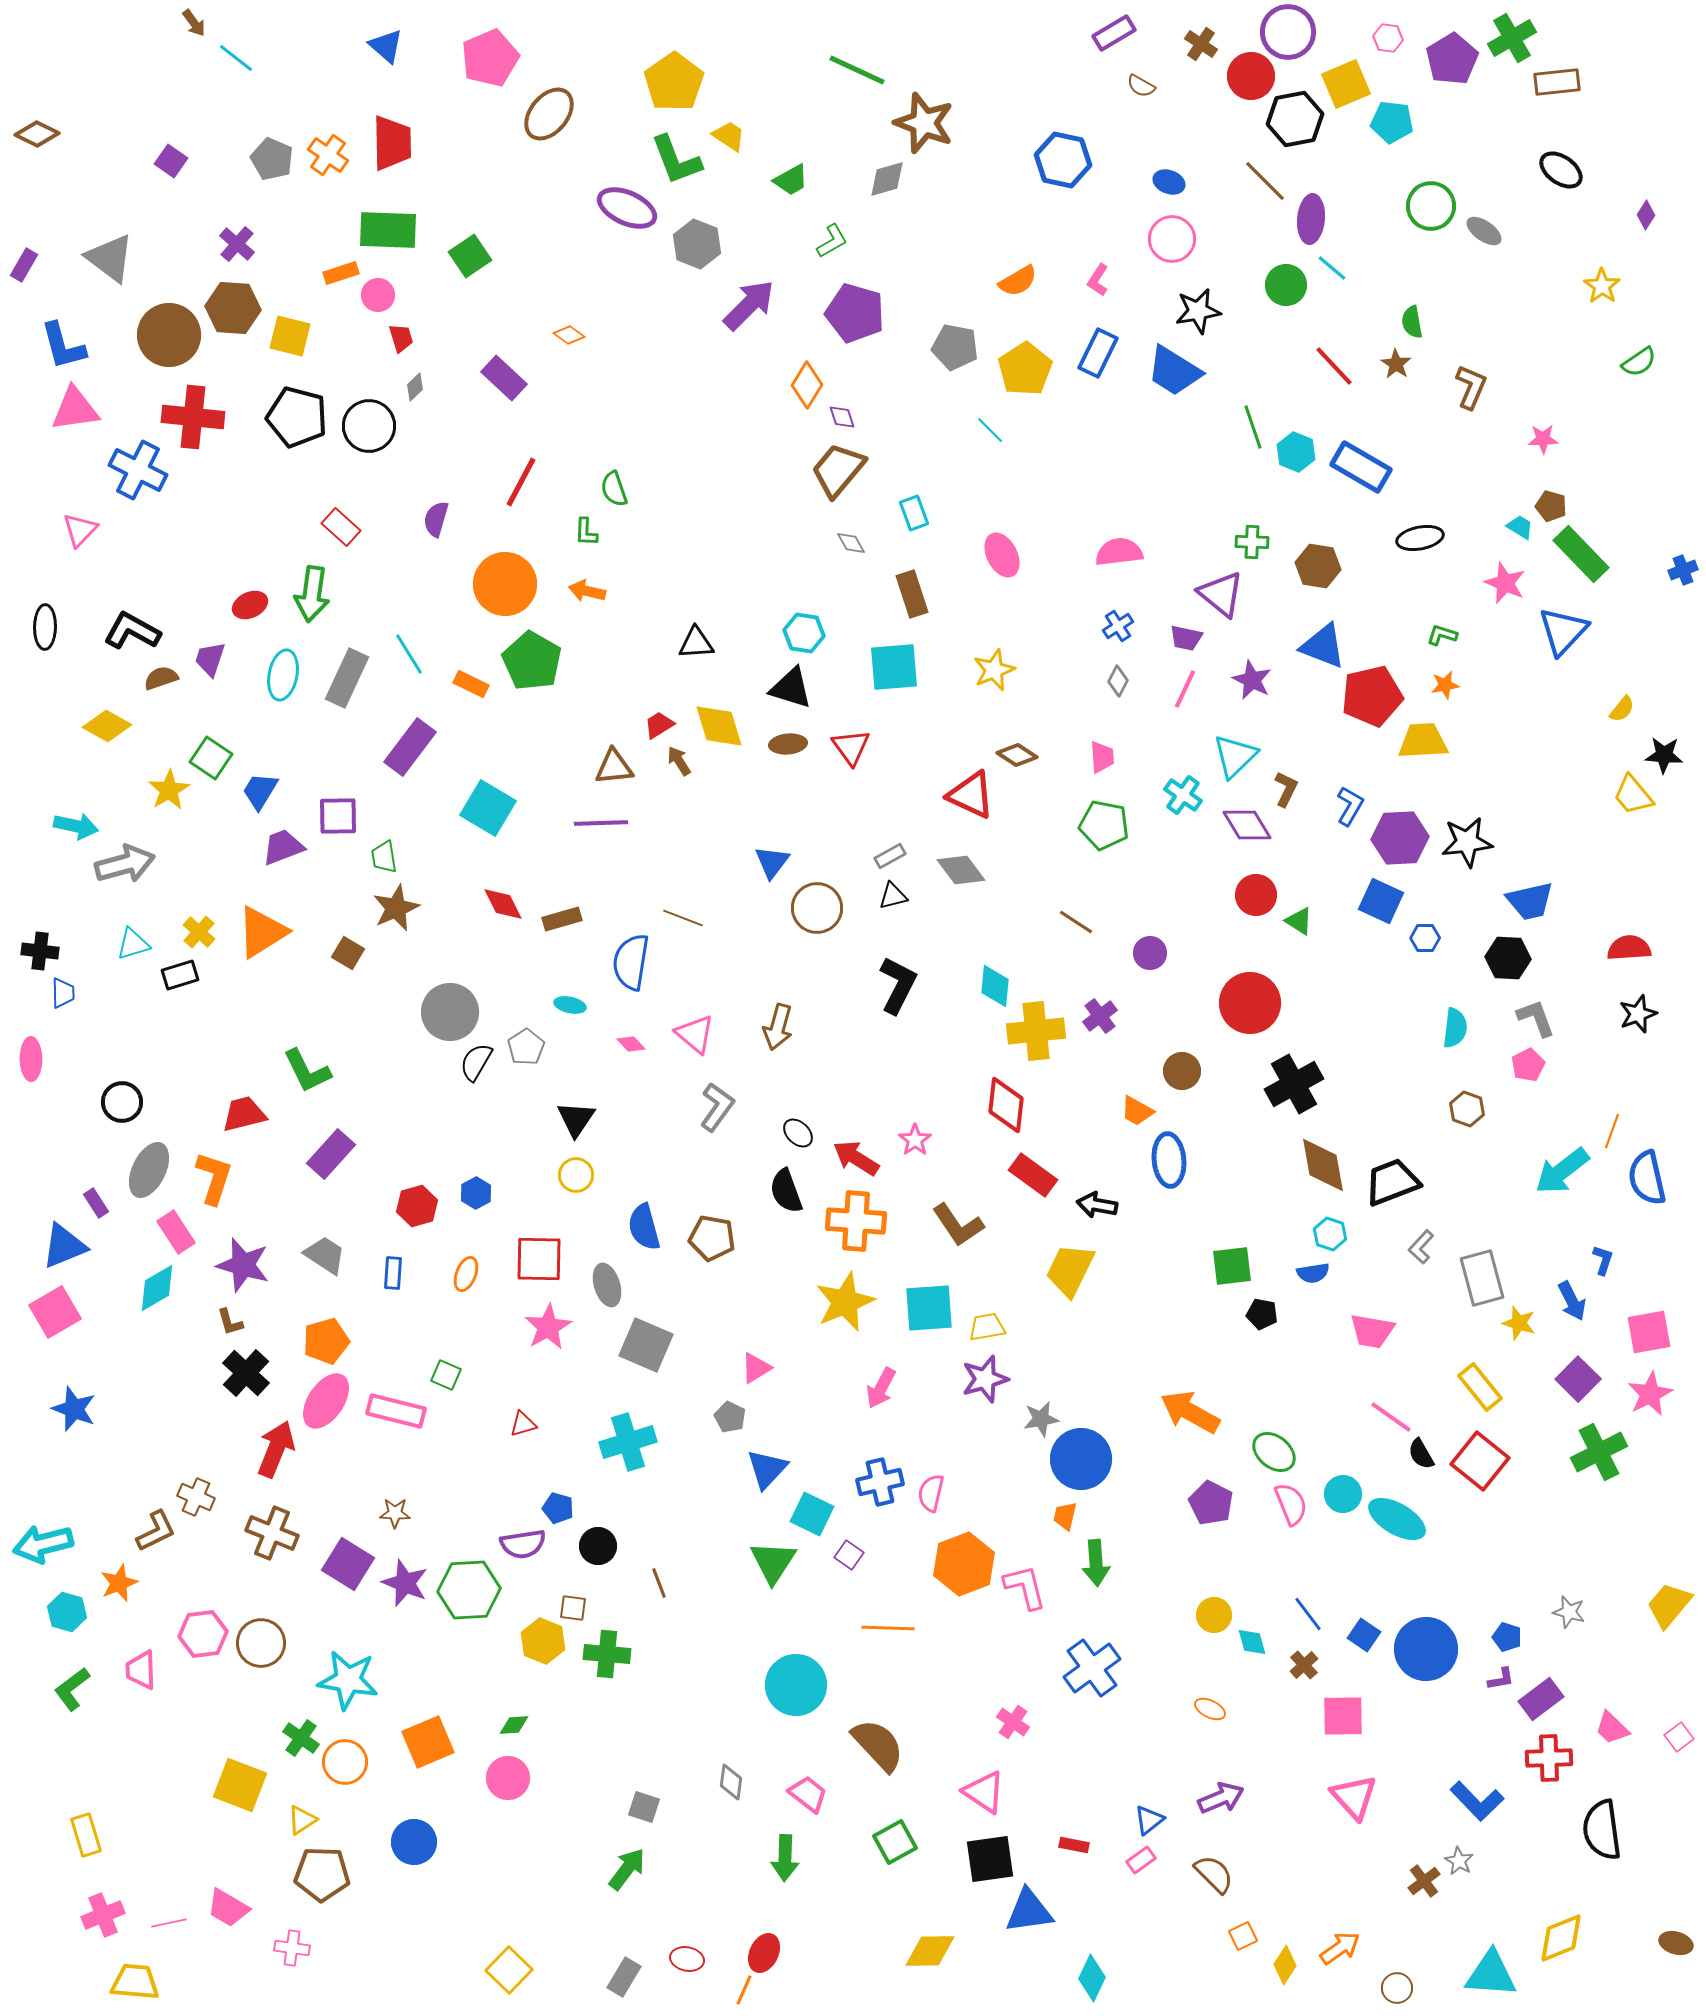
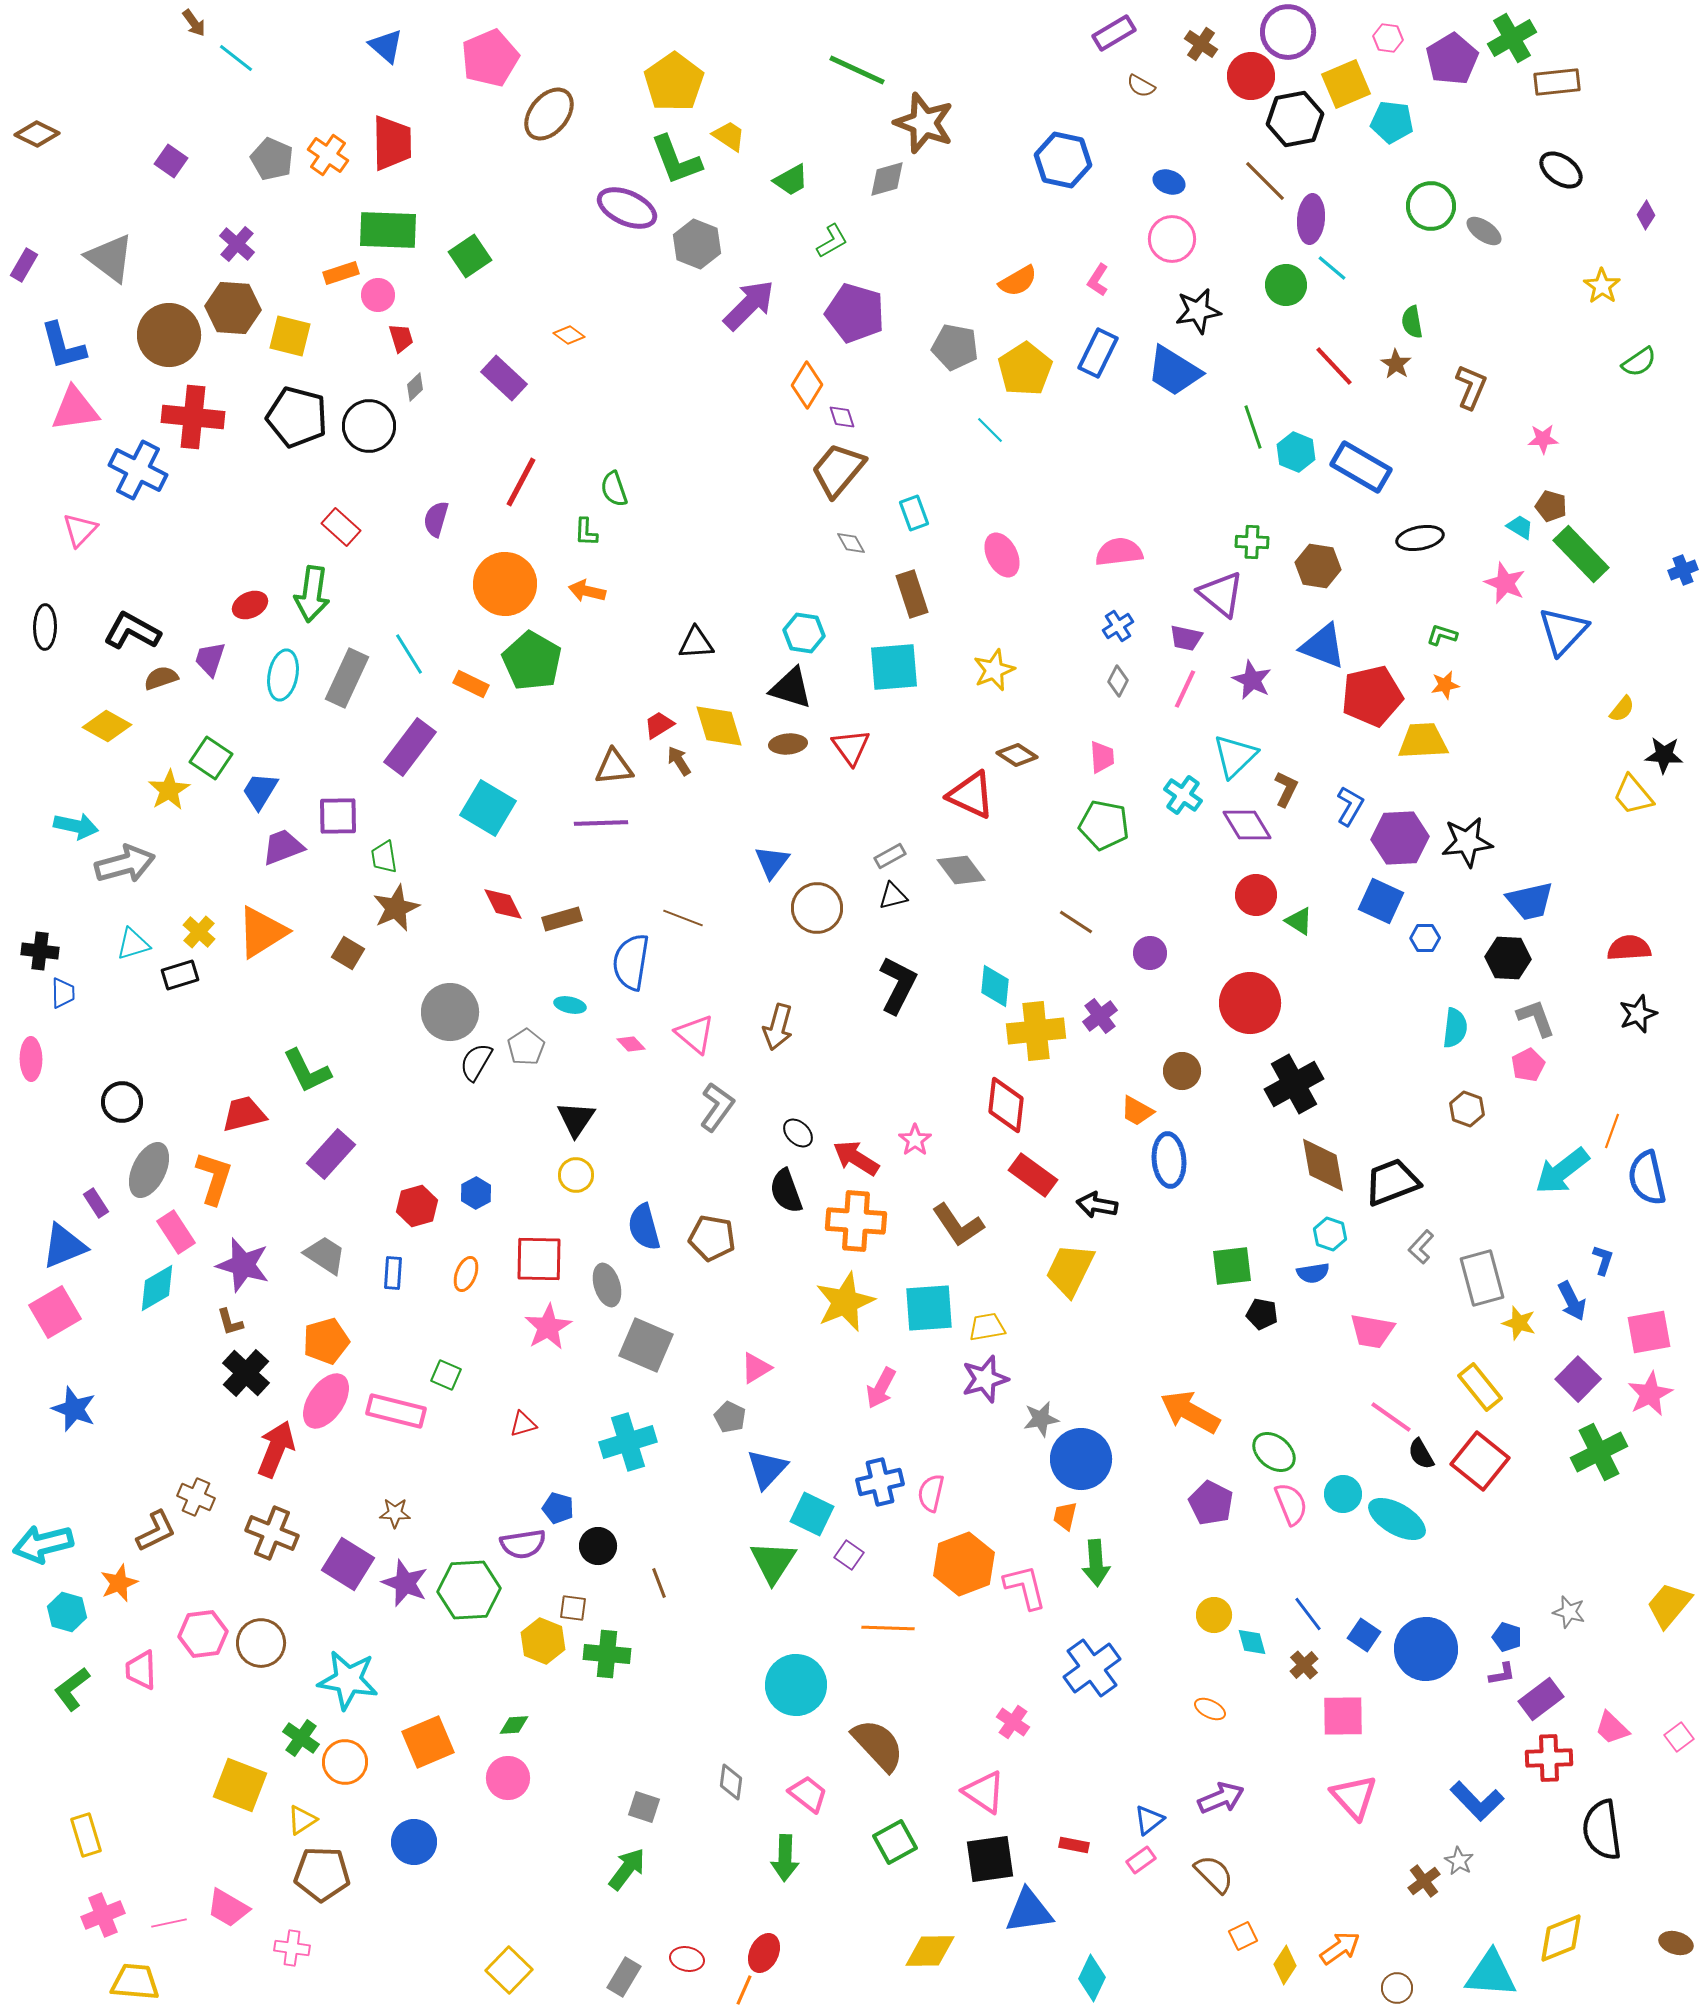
purple L-shape at (1501, 1679): moved 1 px right, 5 px up
